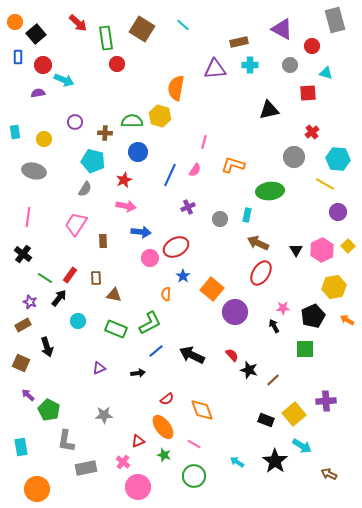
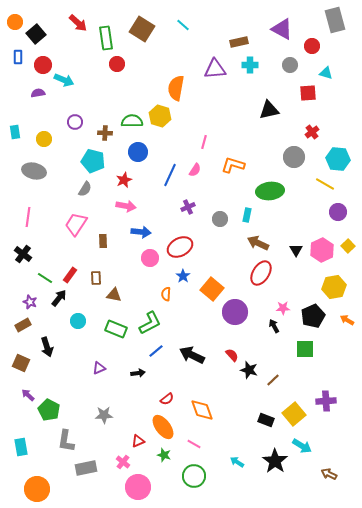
red ellipse at (176, 247): moved 4 px right
